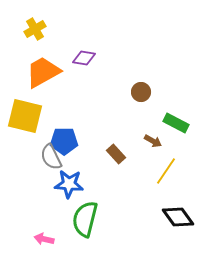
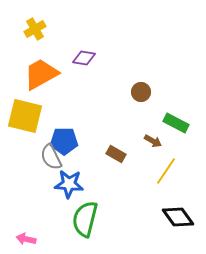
orange trapezoid: moved 2 px left, 2 px down
brown rectangle: rotated 18 degrees counterclockwise
pink arrow: moved 18 px left
